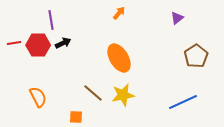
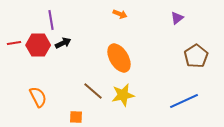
orange arrow: moved 1 px right, 1 px down; rotated 72 degrees clockwise
brown line: moved 2 px up
blue line: moved 1 px right, 1 px up
